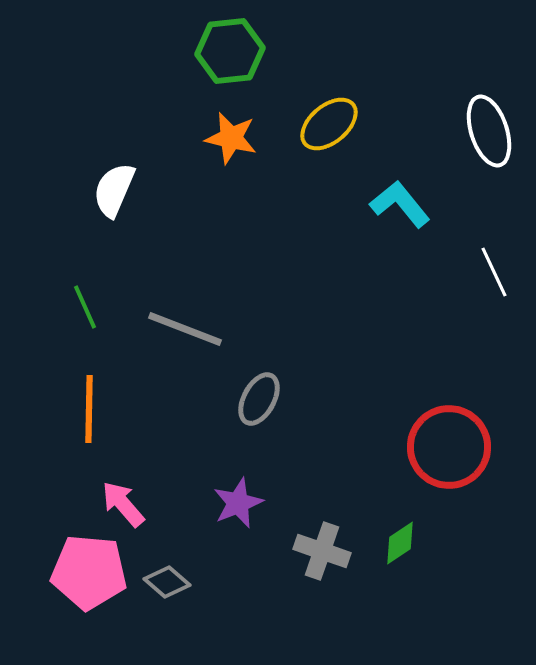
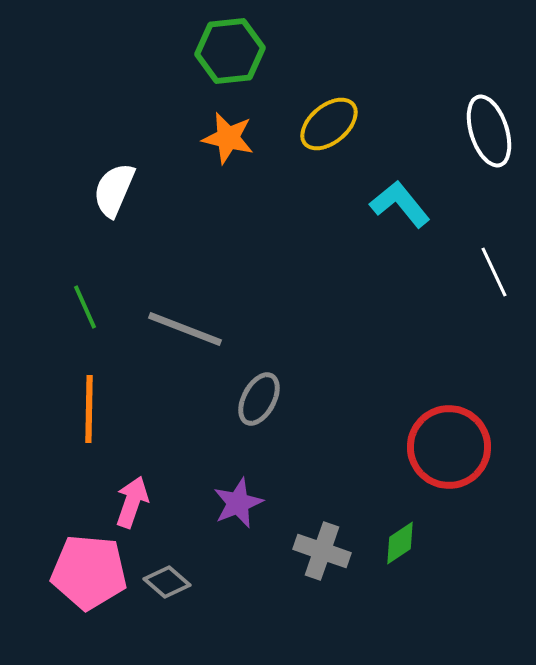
orange star: moved 3 px left
pink arrow: moved 9 px right, 2 px up; rotated 60 degrees clockwise
